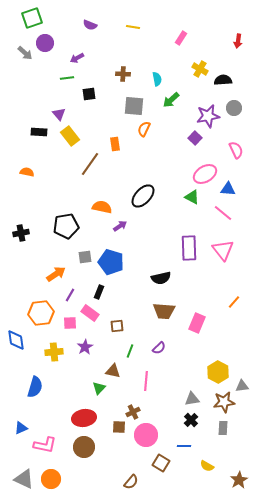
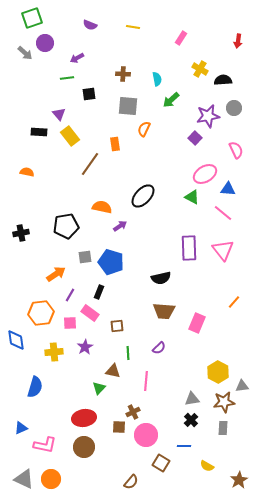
gray square at (134, 106): moved 6 px left
green line at (130, 351): moved 2 px left, 2 px down; rotated 24 degrees counterclockwise
